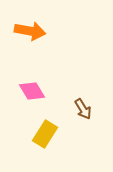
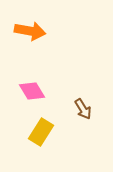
yellow rectangle: moved 4 px left, 2 px up
